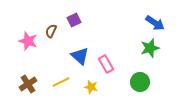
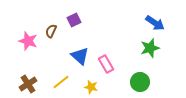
yellow line: rotated 12 degrees counterclockwise
